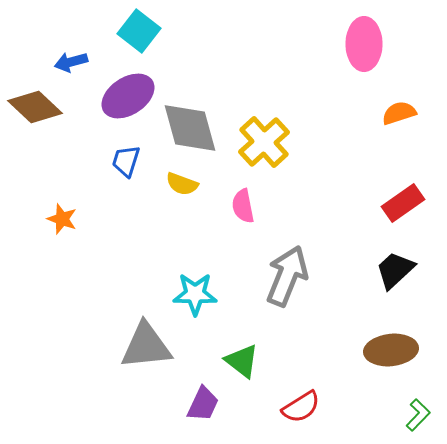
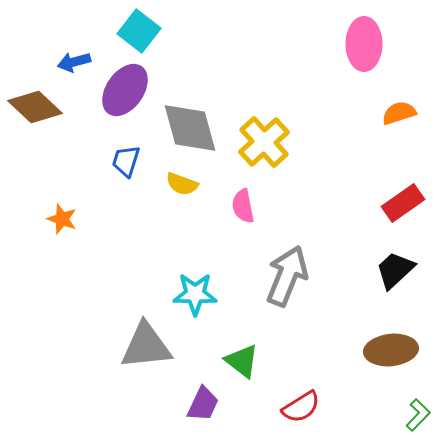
blue arrow: moved 3 px right
purple ellipse: moved 3 px left, 6 px up; rotated 22 degrees counterclockwise
